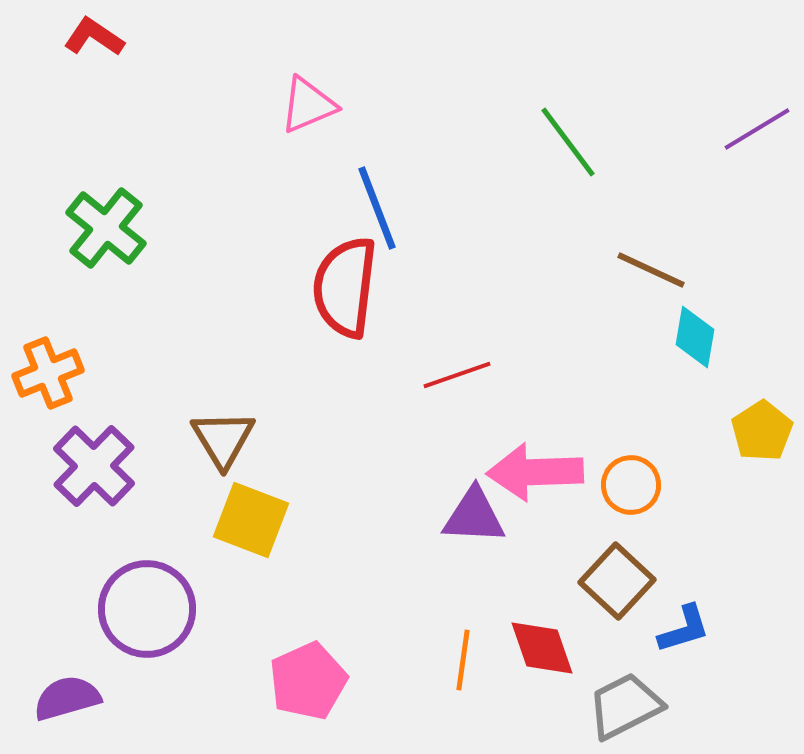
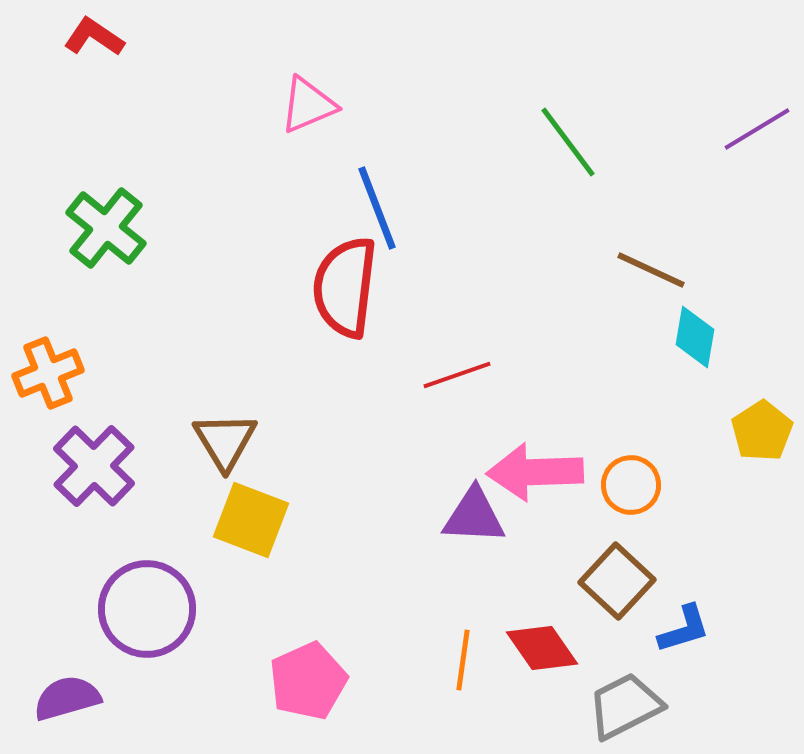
brown triangle: moved 2 px right, 2 px down
red diamond: rotated 16 degrees counterclockwise
